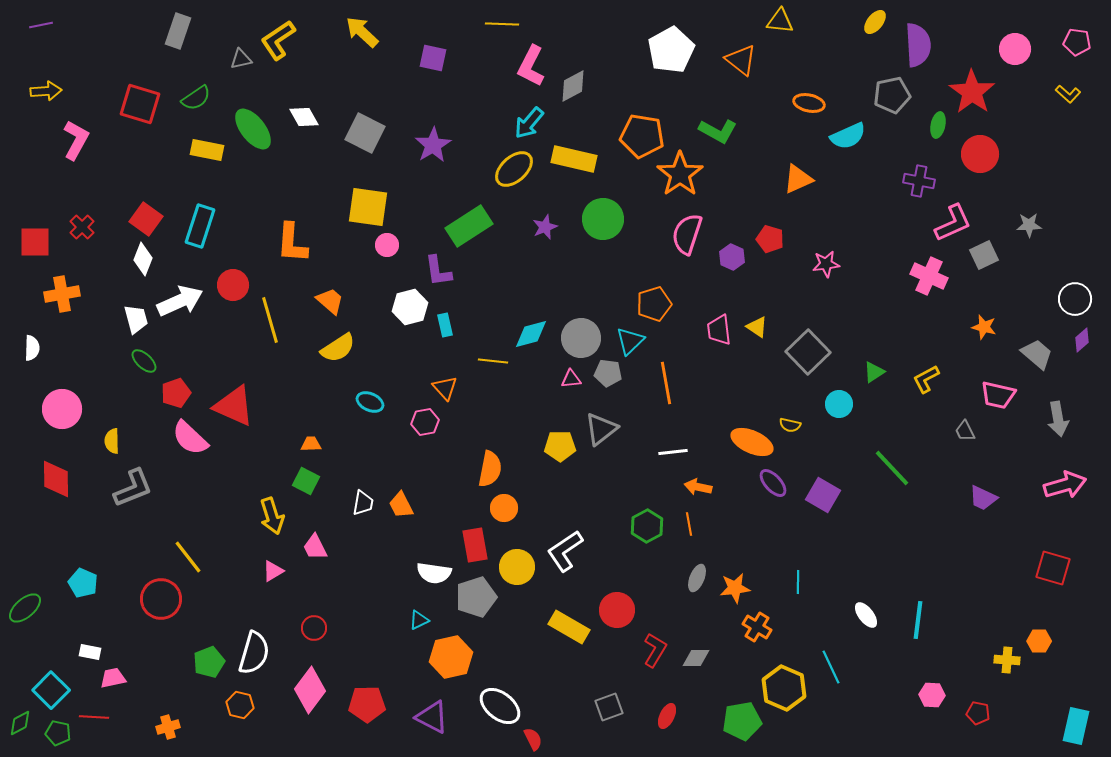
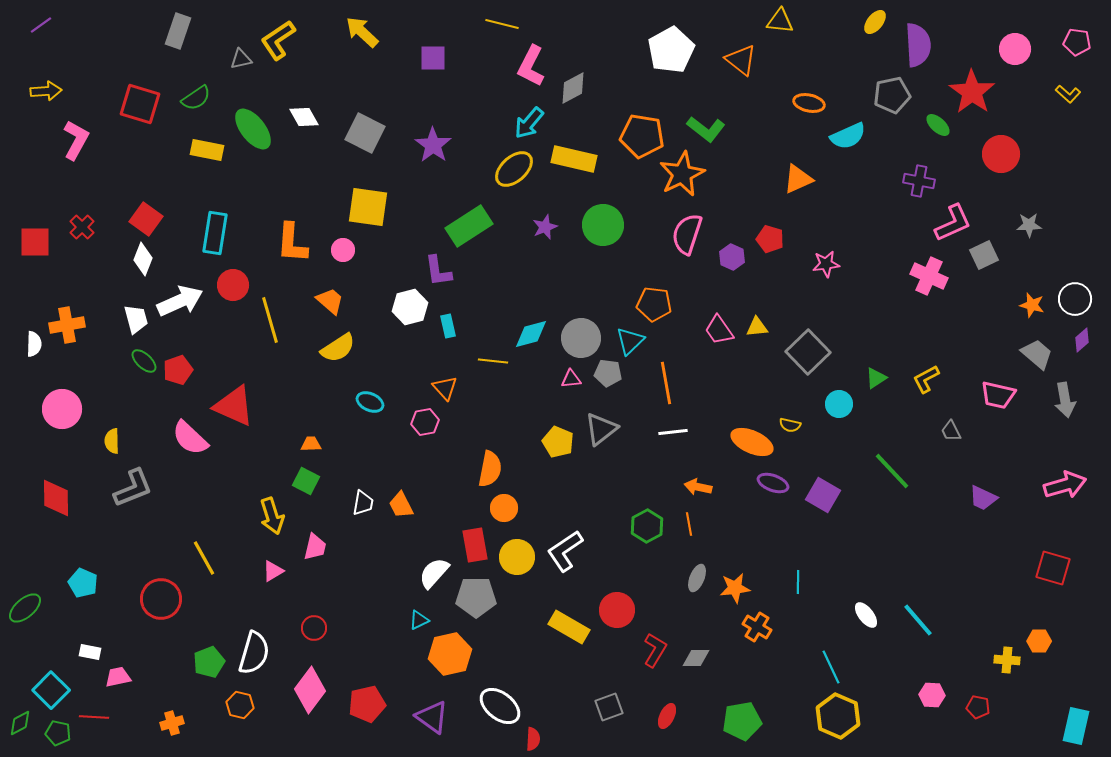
yellow line at (502, 24): rotated 12 degrees clockwise
purple line at (41, 25): rotated 25 degrees counterclockwise
purple square at (433, 58): rotated 12 degrees counterclockwise
gray diamond at (573, 86): moved 2 px down
green ellipse at (938, 125): rotated 60 degrees counterclockwise
green L-shape at (718, 131): moved 12 px left, 2 px up; rotated 9 degrees clockwise
purple star at (433, 145): rotated 6 degrees counterclockwise
red circle at (980, 154): moved 21 px right
orange star at (680, 174): moved 2 px right; rotated 9 degrees clockwise
green circle at (603, 219): moved 6 px down
cyan rectangle at (200, 226): moved 15 px right, 7 px down; rotated 9 degrees counterclockwise
pink circle at (387, 245): moved 44 px left, 5 px down
orange cross at (62, 294): moved 5 px right, 31 px down
orange pentagon at (654, 304): rotated 24 degrees clockwise
cyan rectangle at (445, 325): moved 3 px right, 1 px down
yellow triangle at (757, 327): rotated 40 degrees counterclockwise
orange star at (984, 327): moved 48 px right, 22 px up
pink trapezoid at (719, 330): rotated 28 degrees counterclockwise
white semicircle at (32, 348): moved 2 px right, 4 px up
green triangle at (874, 372): moved 2 px right, 6 px down
red pentagon at (176, 393): moved 2 px right, 23 px up
gray arrow at (1058, 419): moved 7 px right, 19 px up
gray trapezoid at (965, 431): moved 14 px left
yellow pentagon at (560, 446): moved 2 px left, 4 px up; rotated 24 degrees clockwise
white line at (673, 452): moved 20 px up
green line at (892, 468): moved 3 px down
red diamond at (56, 479): moved 19 px down
purple ellipse at (773, 483): rotated 28 degrees counterclockwise
pink trapezoid at (315, 547): rotated 140 degrees counterclockwise
yellow line at (188, 557): moved 16 px right, 1 px down; rotated 9 degrees clockwise
yellow circle at (517, 567): moved 10 px up
white semicircle at (434, 573): rotated 124 degrees clockwise
gray pentagon at (476, 597): rotated 18 degrees clockwise
cyan line at (918, 620): rotated 48 degrees counterclockwise
orange hexagon at (451, 657): moved 1 px left, 3 px up
pink trapezoid at (113, 678): moved 5 px right, 1 px up
yellow hexagon at (784, 688): moved 54 px right, 28 px down
red pentagon at (367, 704): rotated 12 degrees counterclockwise
red pentagon at (978, 713): moved 6 px up
purple triangle at (432, 717): rotated 9 degrees clockwise
orange cross at (168, 727): moved 4 px right, 4 px up
red semicircle at (533, 739): rotated 30 degrees clockwise
